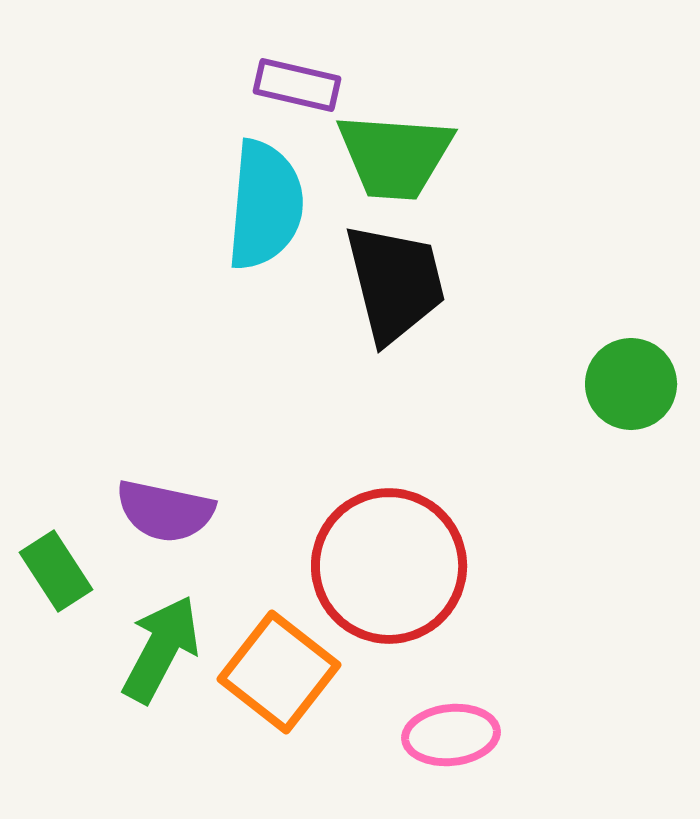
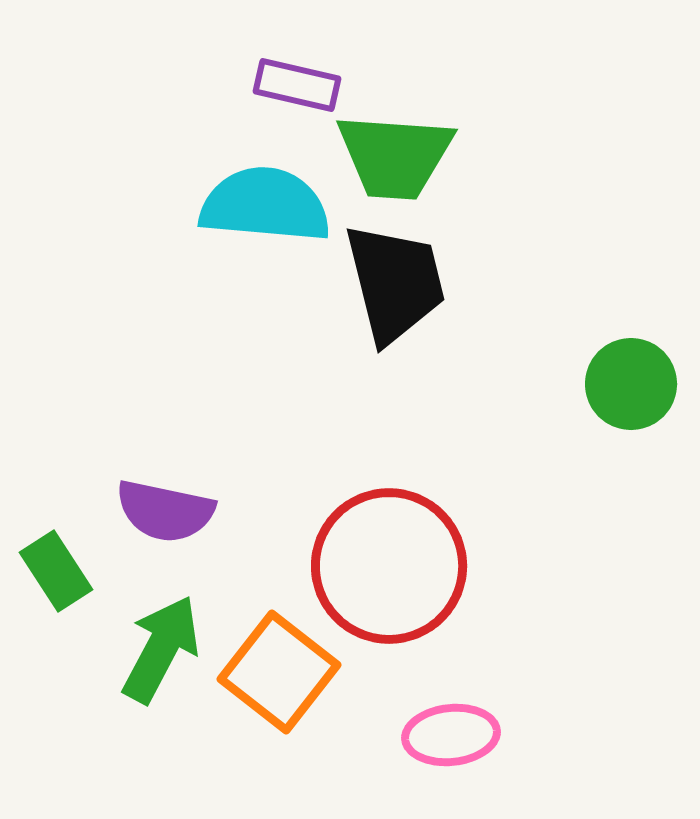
cyan semicircle: rotated 90 degrees counterclockwise
